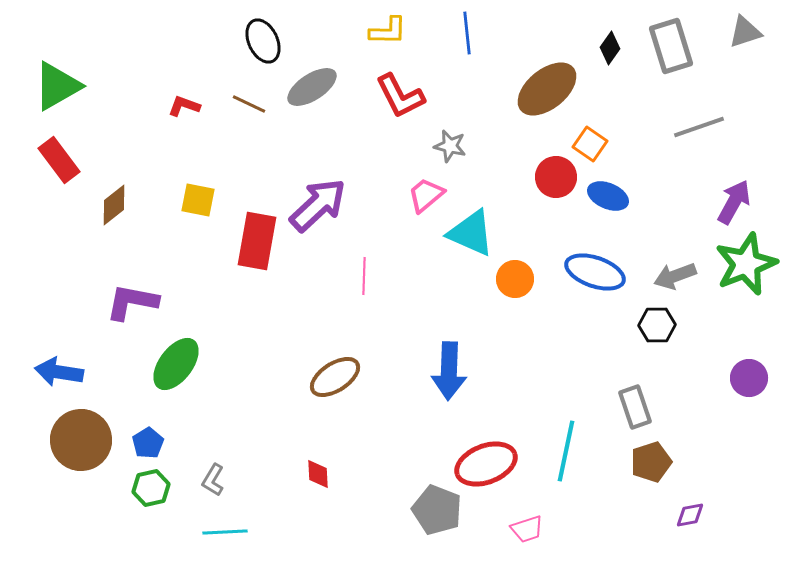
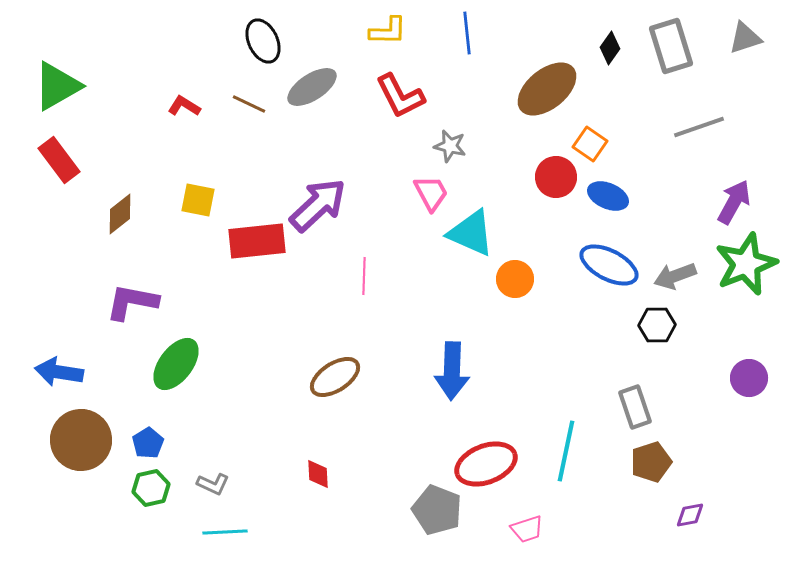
gray triangle at (745, 32): moved 6 px down
red L-shape at (184, 106): rotated 12 degrees clockwise
pink trapezoid at (426, 195): moved 5 px right, 2 px up; rotated 102 degrees clockwise
brown diamond at (114, 205): moved 6 px right, 9 px down
red rectangle at (257, 241): rotated 74 degrees clockwise
blue ellipse at (595, 272): moved 14 px right, 7 px up; rotated 8 degrees clockwise
blue arrow at (449, 371): moved 3 px right
gray L-shape at (213, 480): moved 4 px down; rotated 96 degrees counterclockwise
